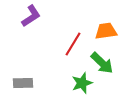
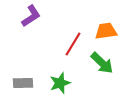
green star: moved 22 px left
